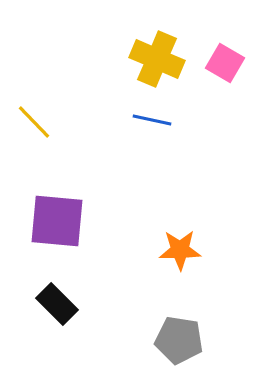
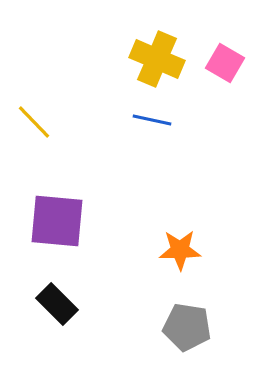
gray pentagon: moved 8 px right, 13 px up
